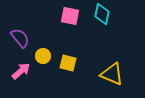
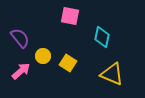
cyan diamond: moved 23 px down
yellow square: rotated 18 degrees clockwise
